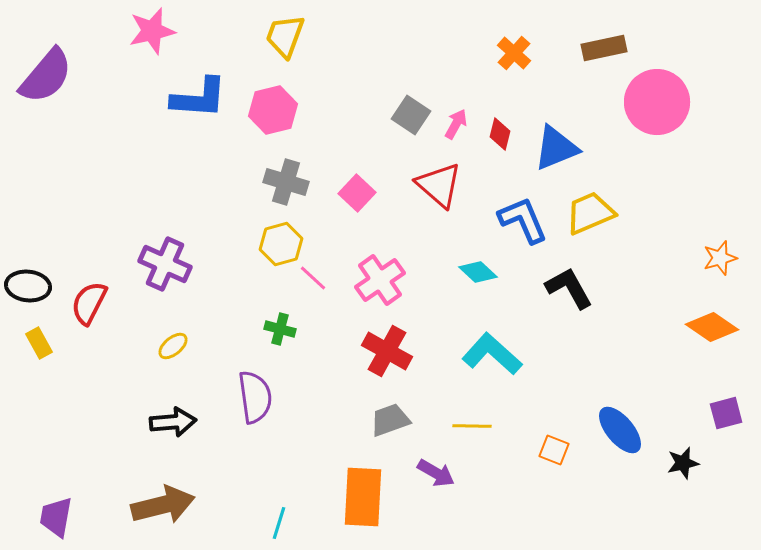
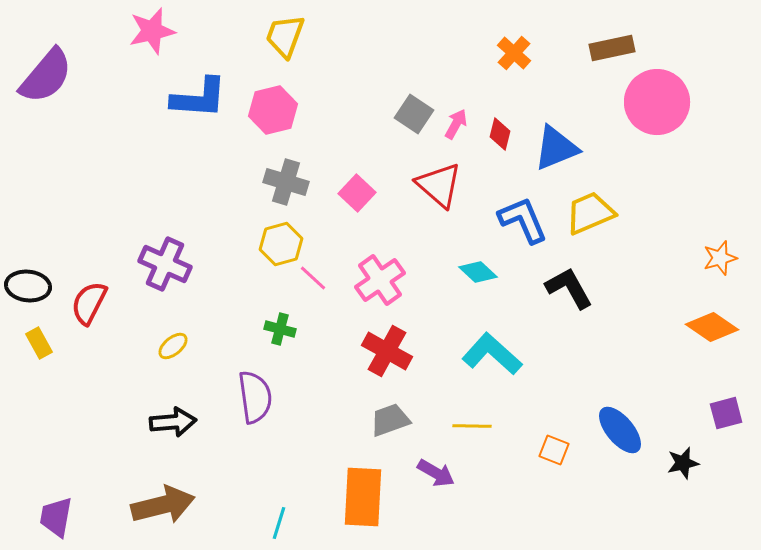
brown rectangle at (604, 48): moved 8 px right
gray square at (411, 115): moved 3 px right, 1 px up
